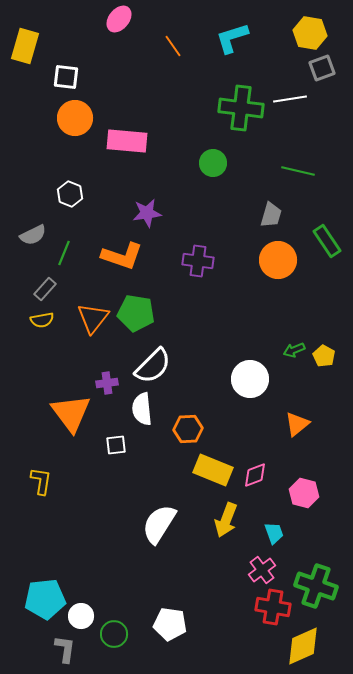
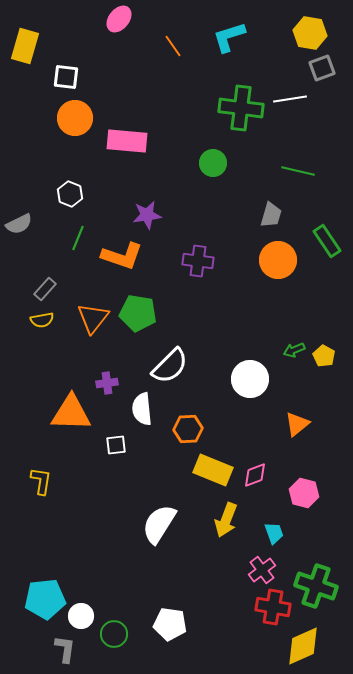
cyan L-shape at (232, 38): moved 3 px left, 1 px up
purple star at (147, 213): moved 2 px down
gray semicircle at (33, 235): moved 14 px left, 11 px up
green line at (64, 253): moved 14 px right, 15 px up
green pentagon at (136, 313): moved 2 px right
white semicircle at (153, 366): moved 17 px right
orange triangle at (71, 413): rotated 51 degrees counterclockwise
